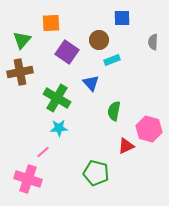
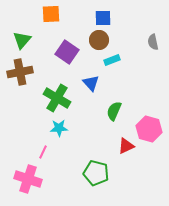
blue square: moved 19 px left
orange square: moved 9 px up
gray semicircle: rotated 14 degrees counterclockwise
green semicircle: rotated 12 degrees clockwise
pink line: rotated 24 degrees counterclockwise
